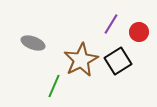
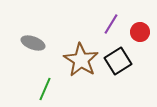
red circle: moved 1 px right
brown star: rotated 12 degrees counterclockwise
green line: moved 9 px left, 3 px down
